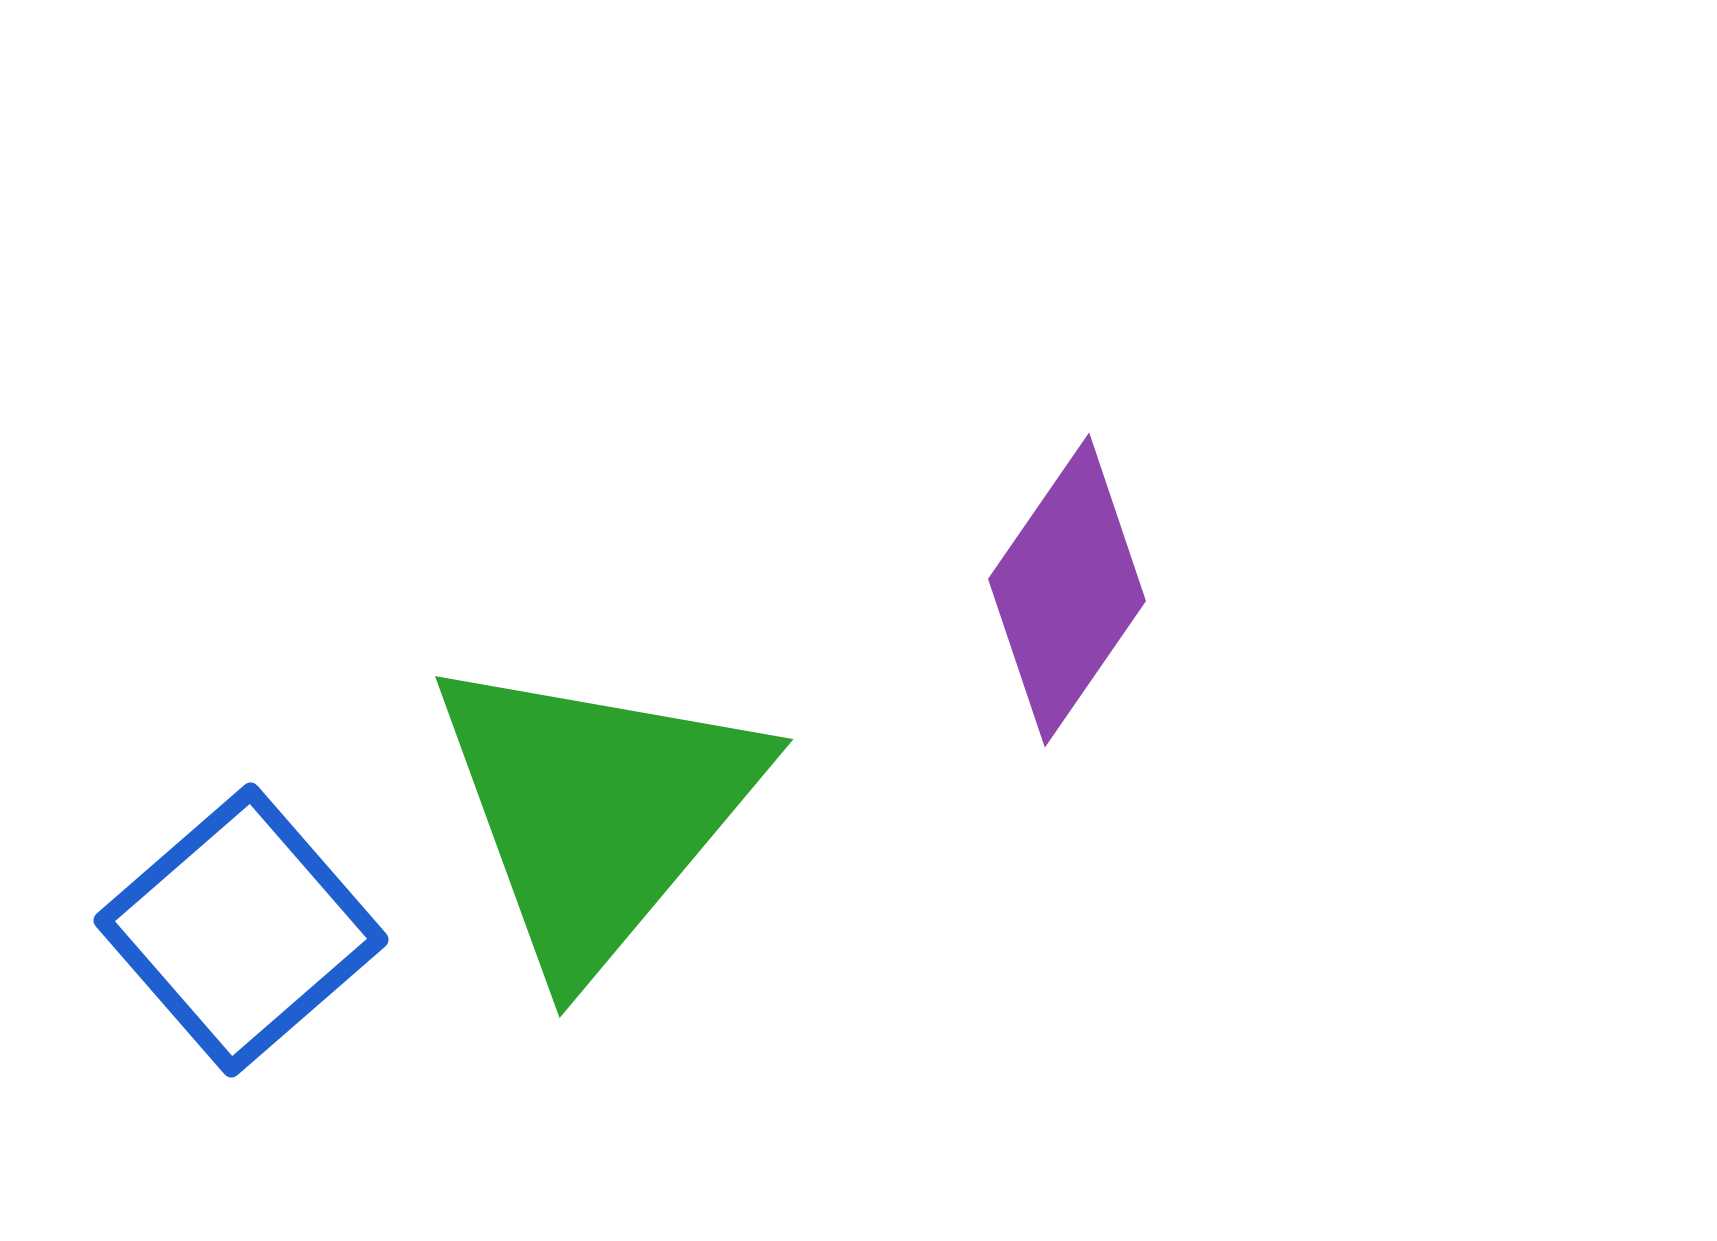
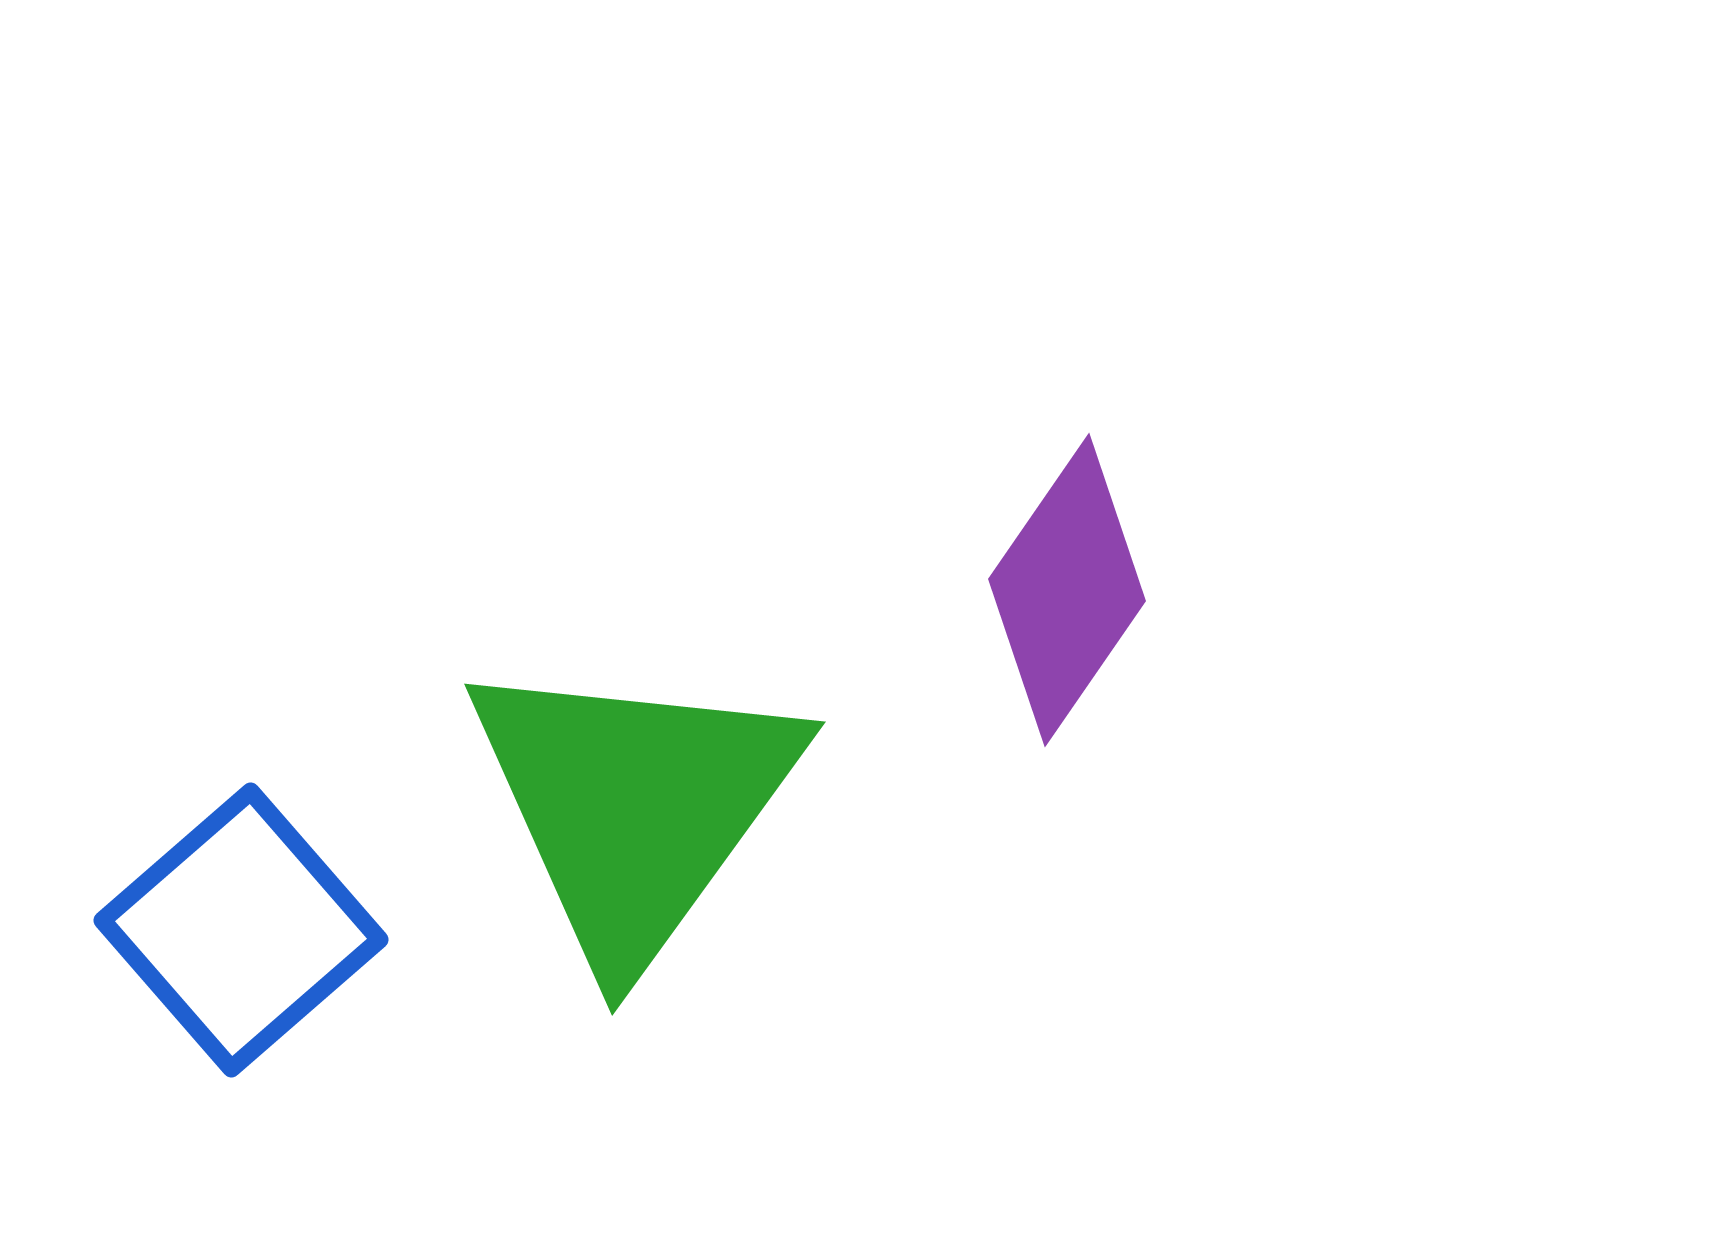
green triangle: moved 38 px right, 4 px up; rotated 4 degrees counterclockwise
